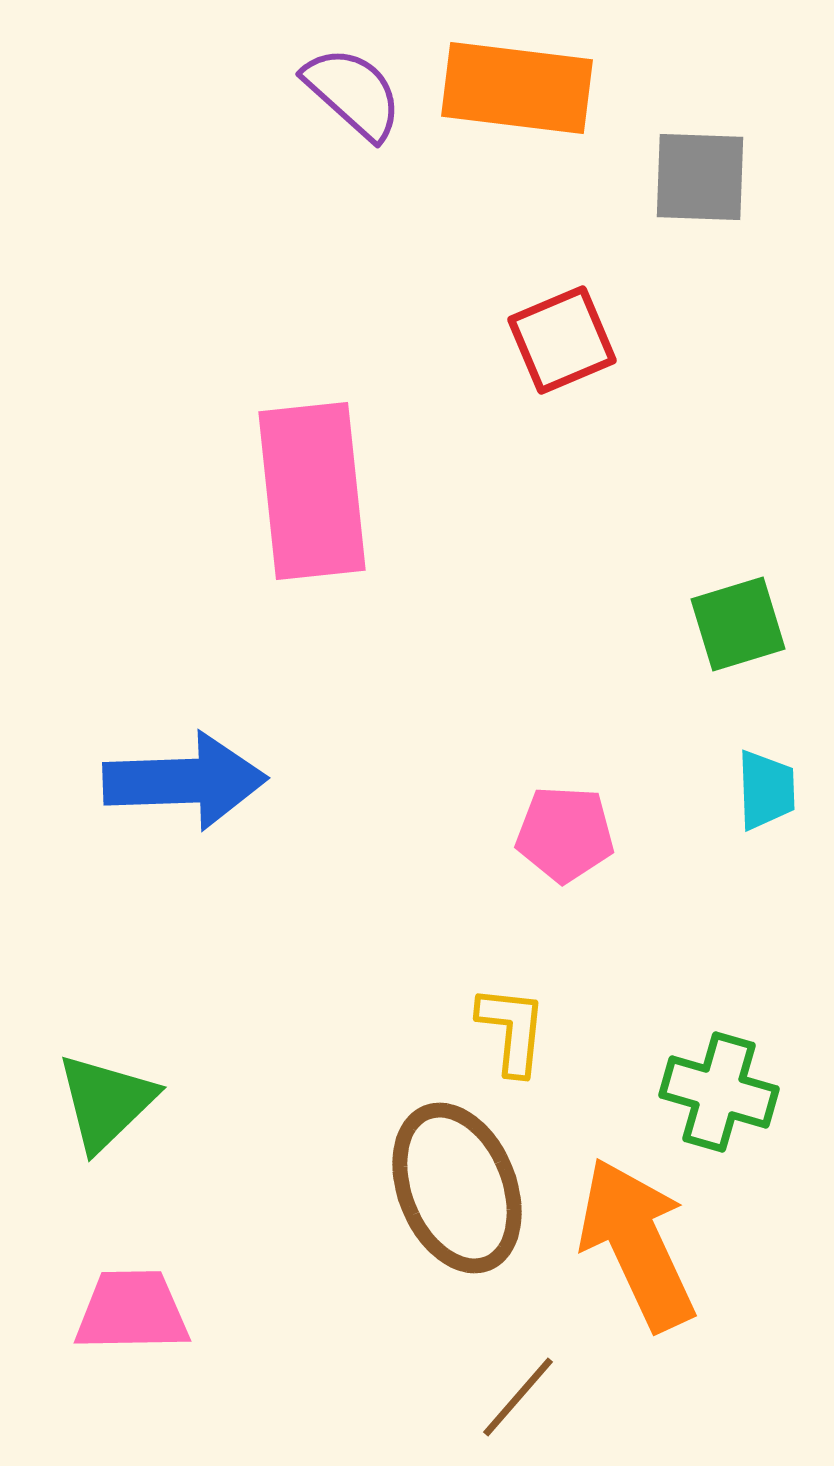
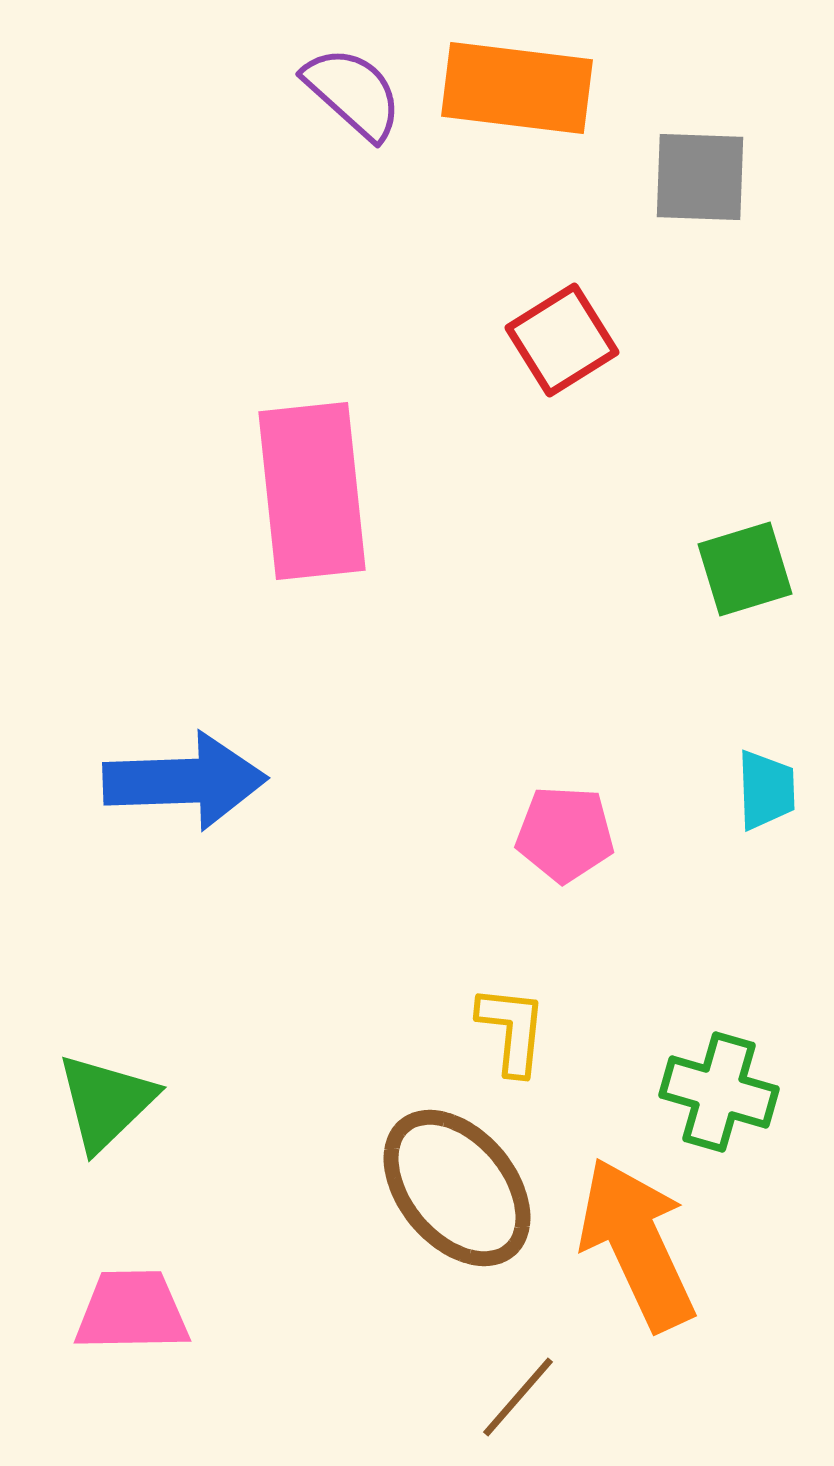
red square: rotated 9 degrees counterclockwise
green square: moved 7 px right, 55 px up
brown ellipse: rotated 18 degrees counterclockwise
